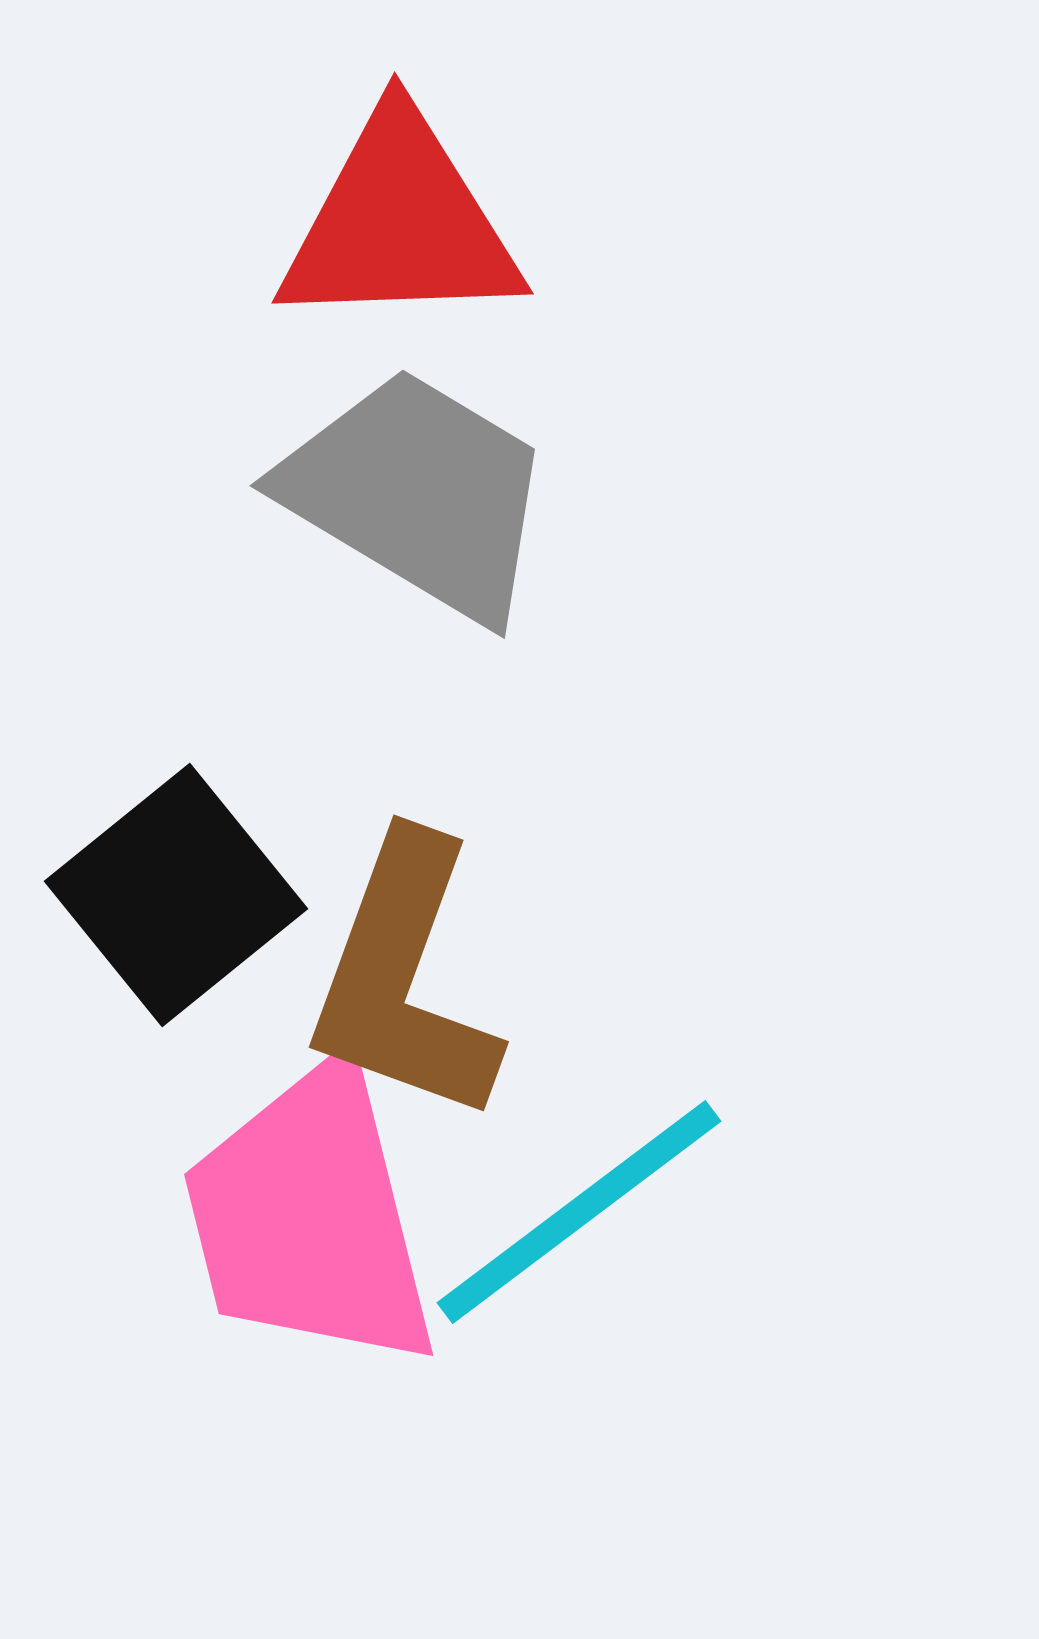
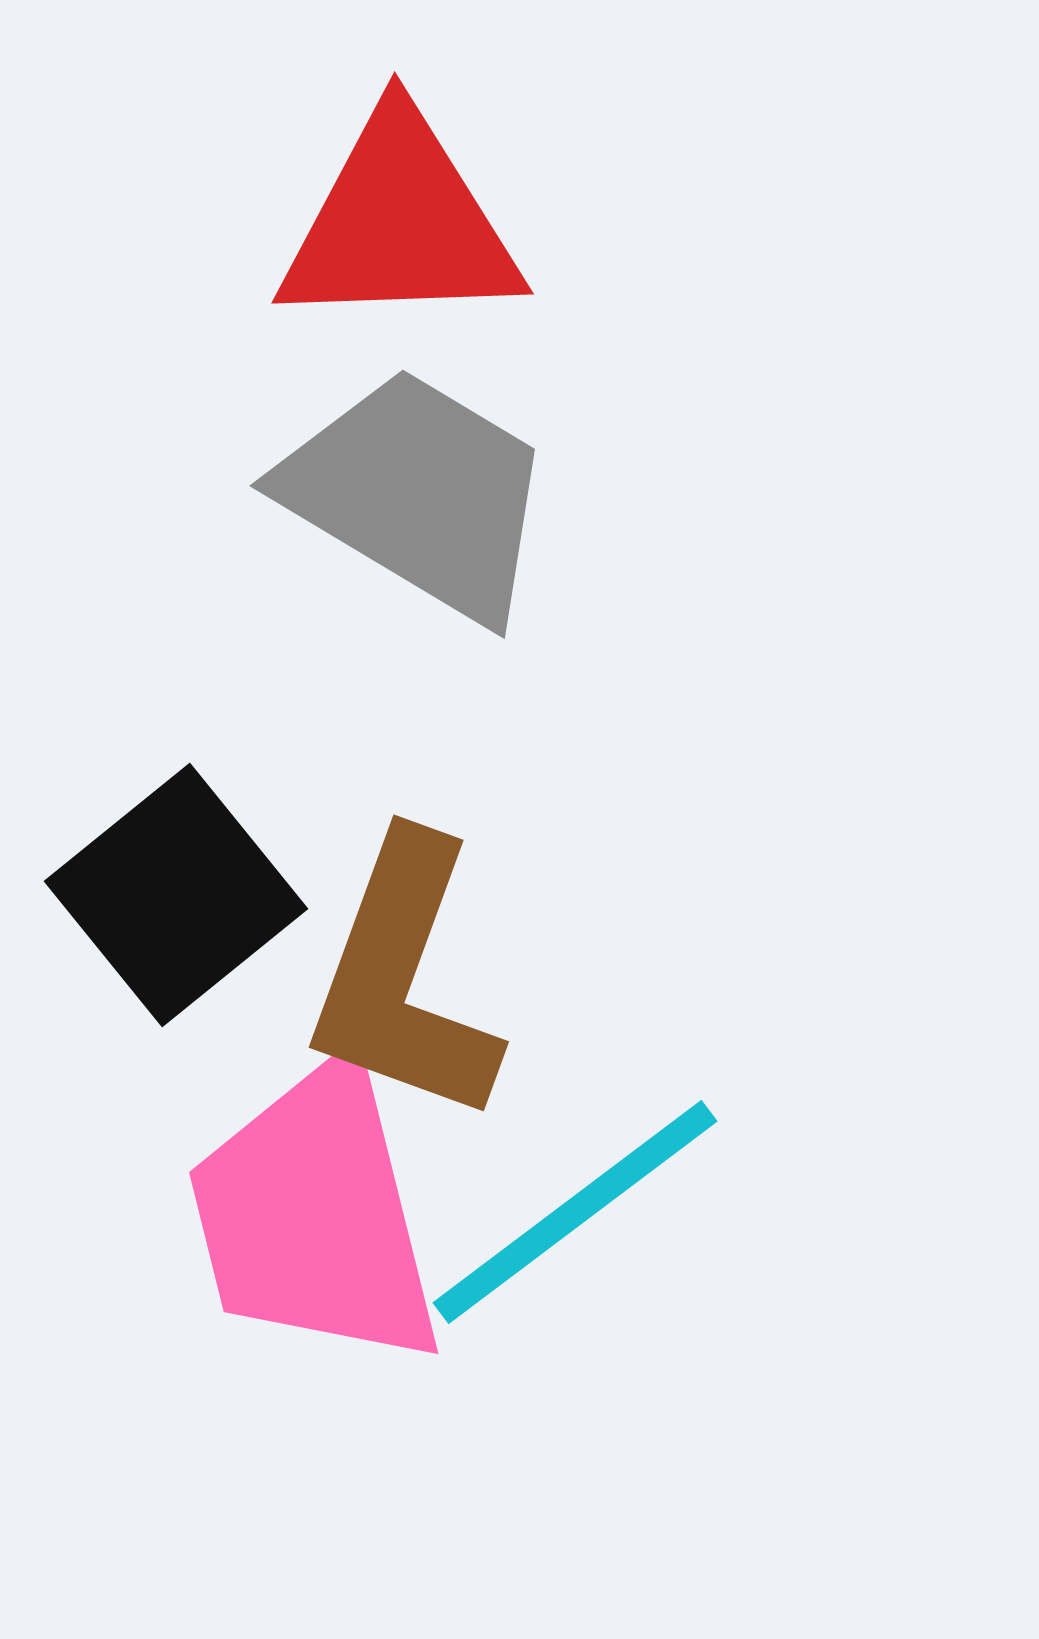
cyan line: moved 4 px left
pink trapezoid: moved 5 px right, 2 px up
